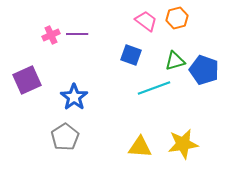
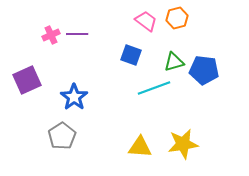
green triangle: moved 1 px left, 1 px down
blue pentagon: rotated 12 degrees counterclockwise
gray pentagon: moved 3 px left, 1 px up
